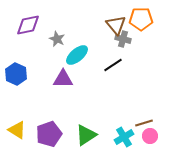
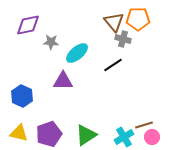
orange pentagon: moved 3 px left
brown triangle: moved 2 px left, 3 px up
gray star: moved 6 px left, 3 px down; rotated 21 degrees counterclockwise
cyan ellipse: moved 2 px up
blue hexagon: moved 6 px right, 22 px down
purple triangle: moved 2 px down
brown line: moved 2 px down
yellow triangle: moved 2 px right, 3 px down; rotated 18 degrees counterclockwise
pink circle: moved 2 px right, 1 px down
